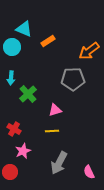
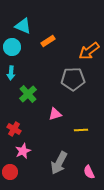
cyan triangle: moved 1 px left, 3 px up
cyan arrow: moved 5 px up
pink triangle: moved 4 px down
yellow line: moved 29 px right, 1 px up
